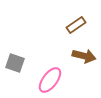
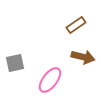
brown arrow: moved 1 px left, 1 px down
gray square: rotated 30 degrees counterclockwise
